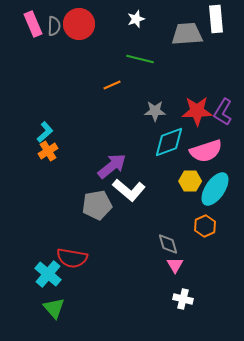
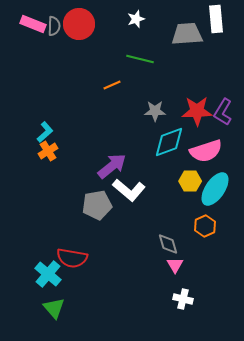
pink rectangle: rotated 45 degrees counterclockwise
